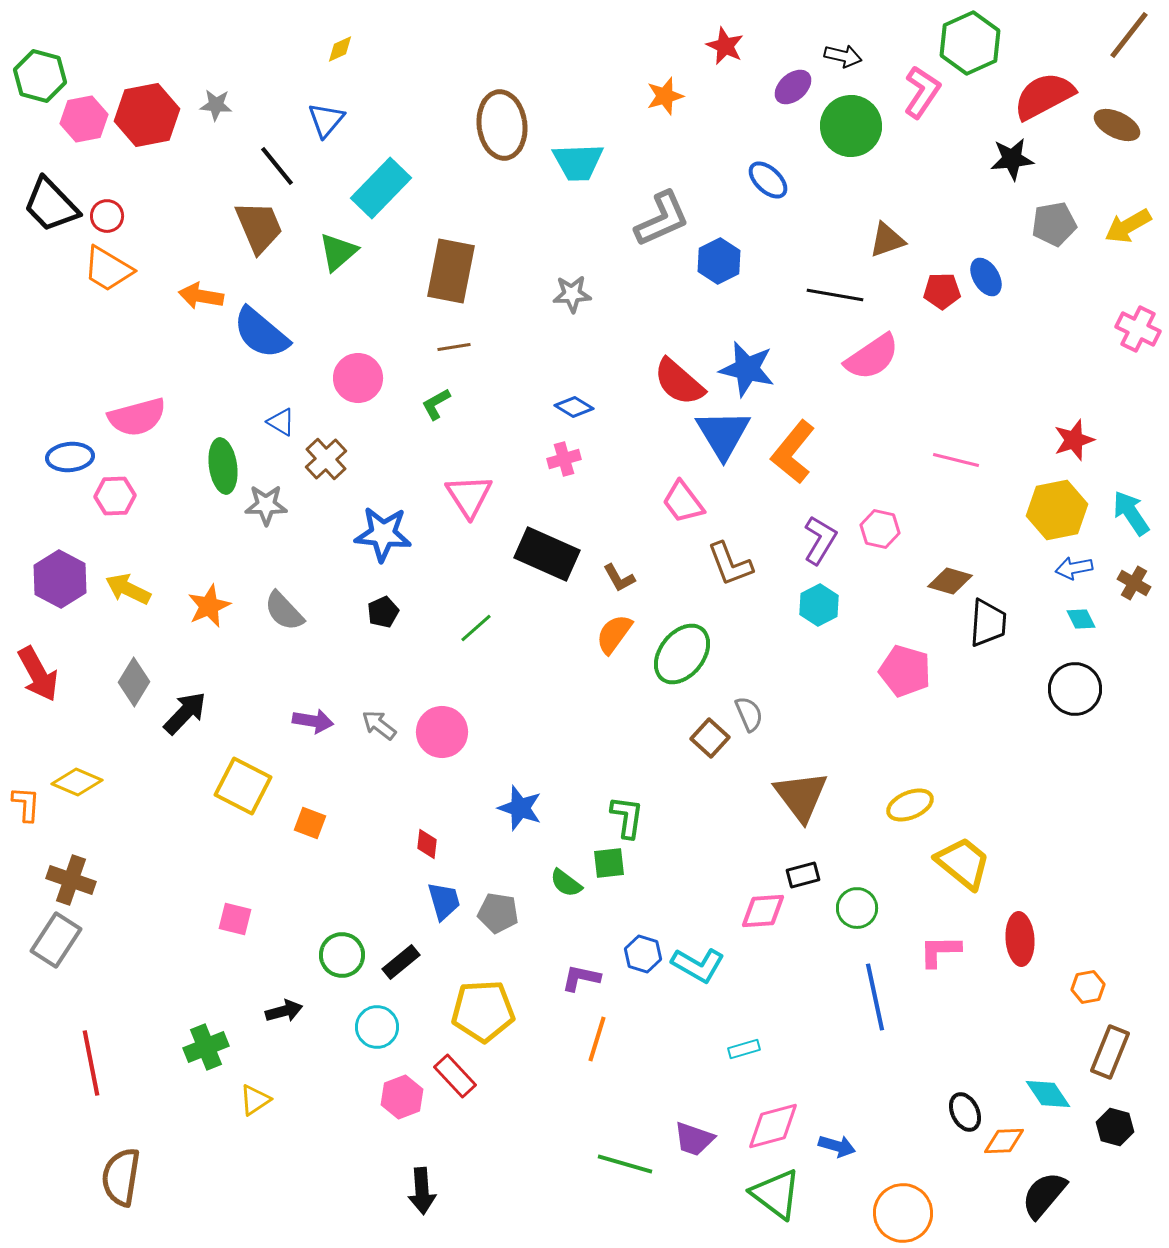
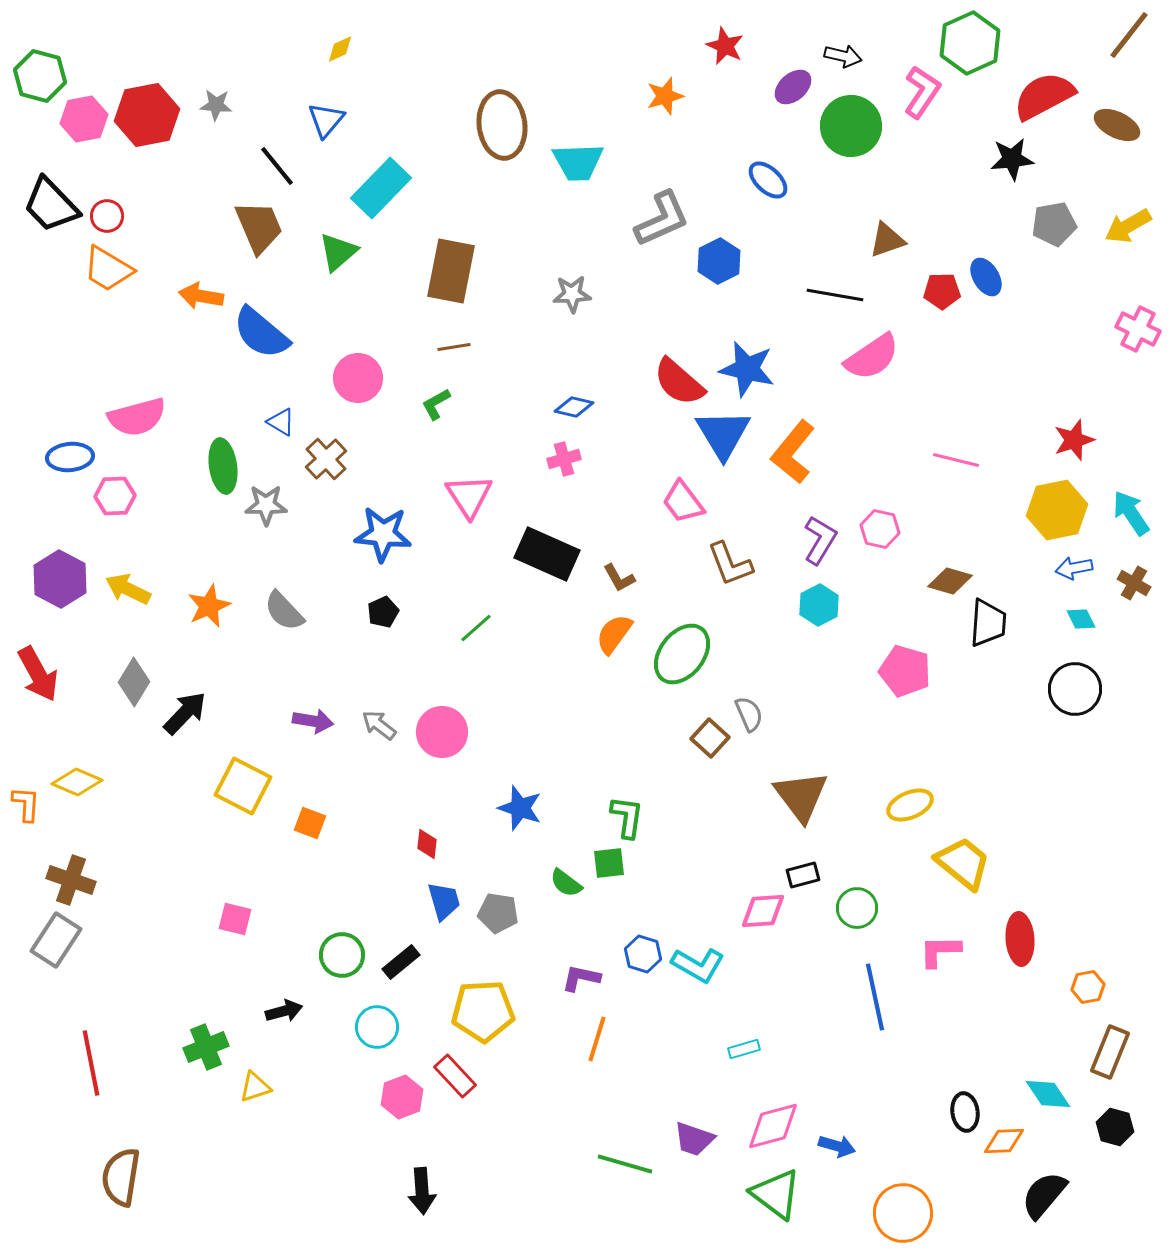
blue diamond at (574, 407): rotated 18 degrees counterclockwise
yellow triangle at (255, 1100): moved 13 px up; rotated 16 degrees clockwise
black ellipse at (965, 1112): rotated 18 degrees clockwise
